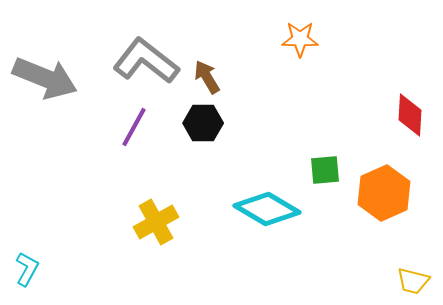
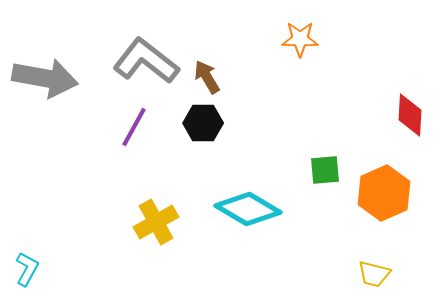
gray arrow: rotated 12 degrees counterclockwise
cyan diamond: moved 19 px left
yellow trapezoid: moved 39 px left, 7 px up
